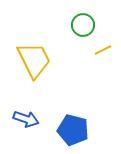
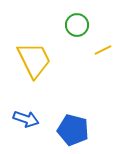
green circle: moved 6 px left
